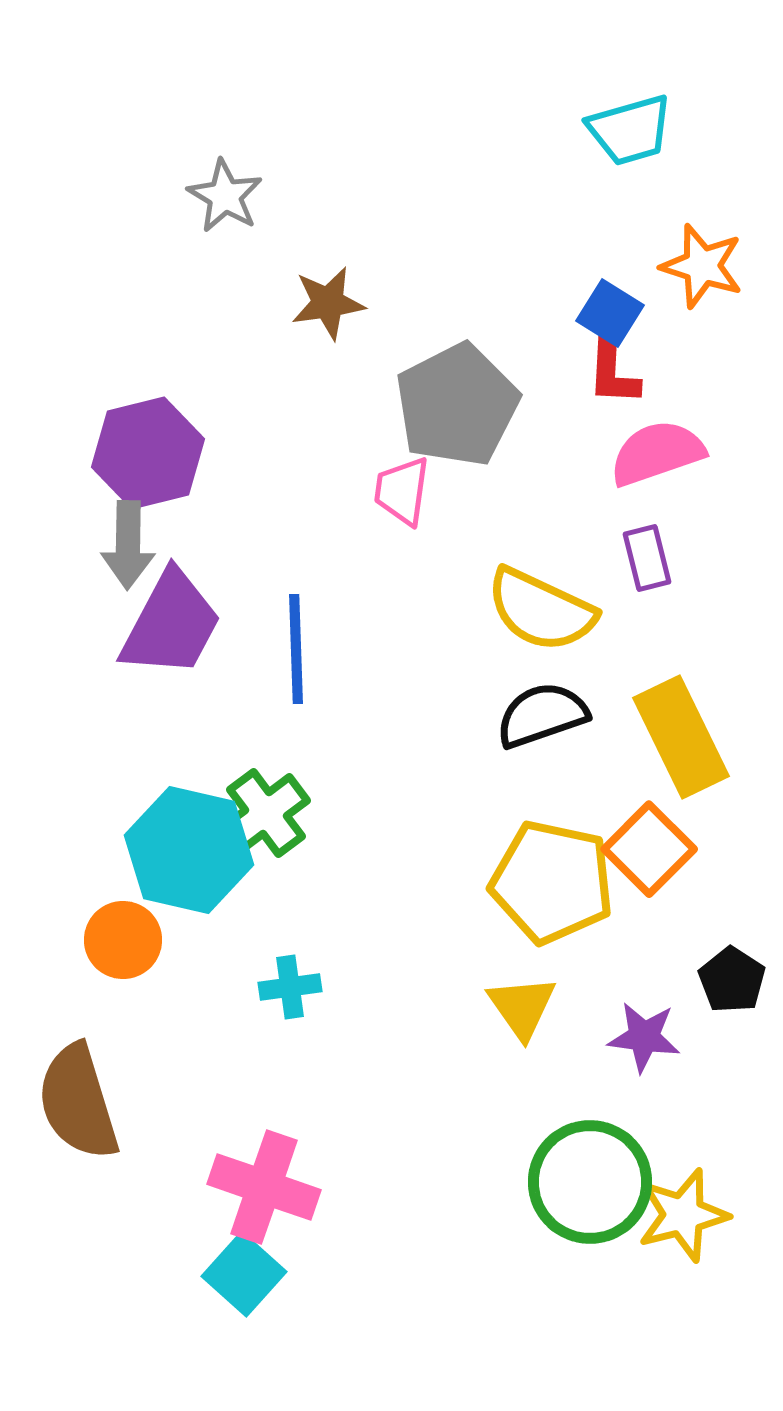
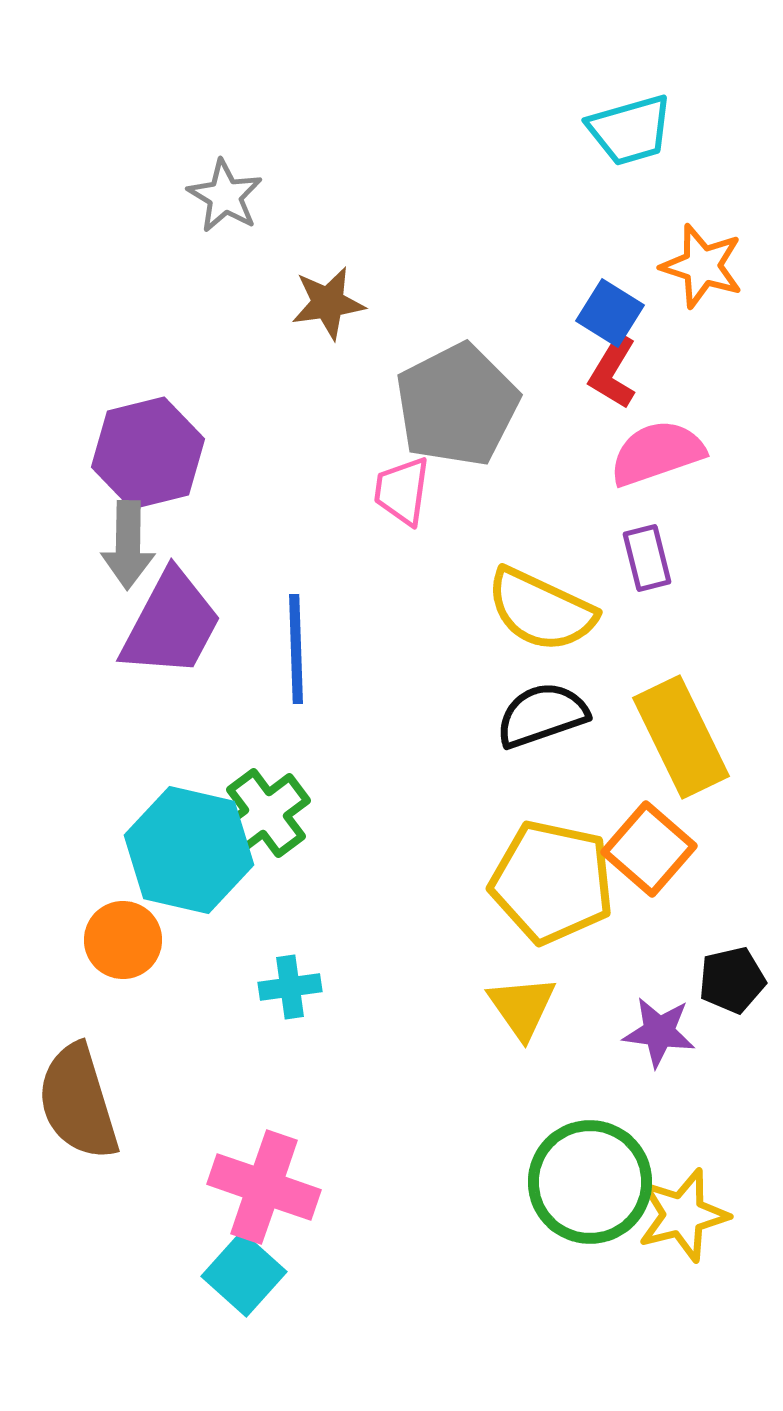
red L-shape: rotated 28 degrees clockwise
orange square: rotated 4 degrees counterclockwise
black pentagon: rotated 26 degrees clockwise
purple star: moved 15 px right, 5 px up
